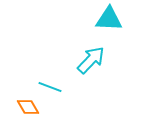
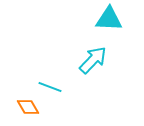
cyan arrow: moved 2 px right
